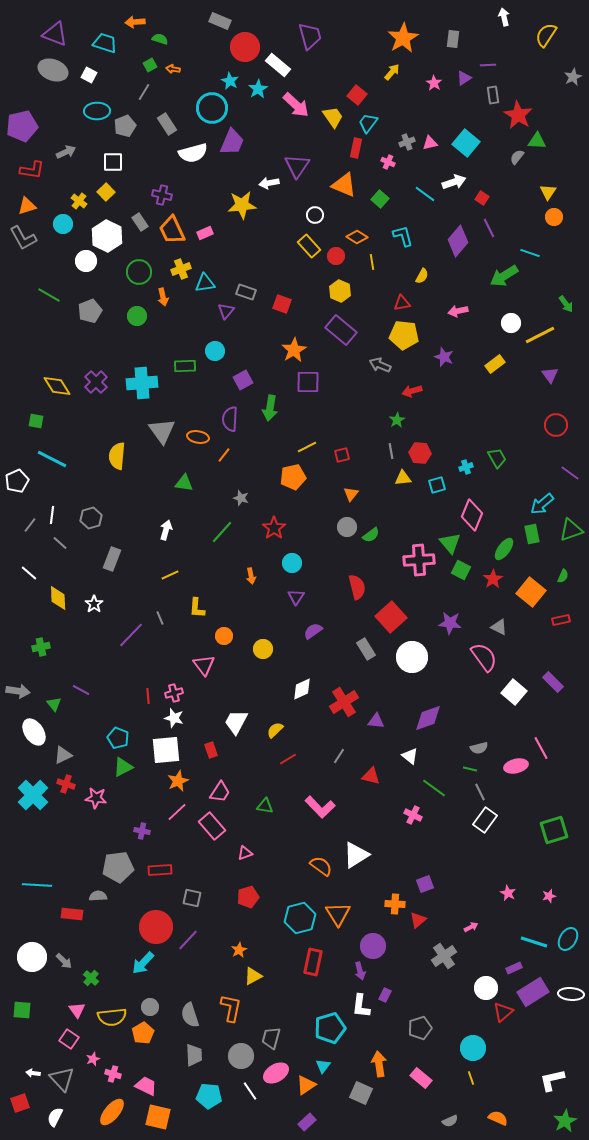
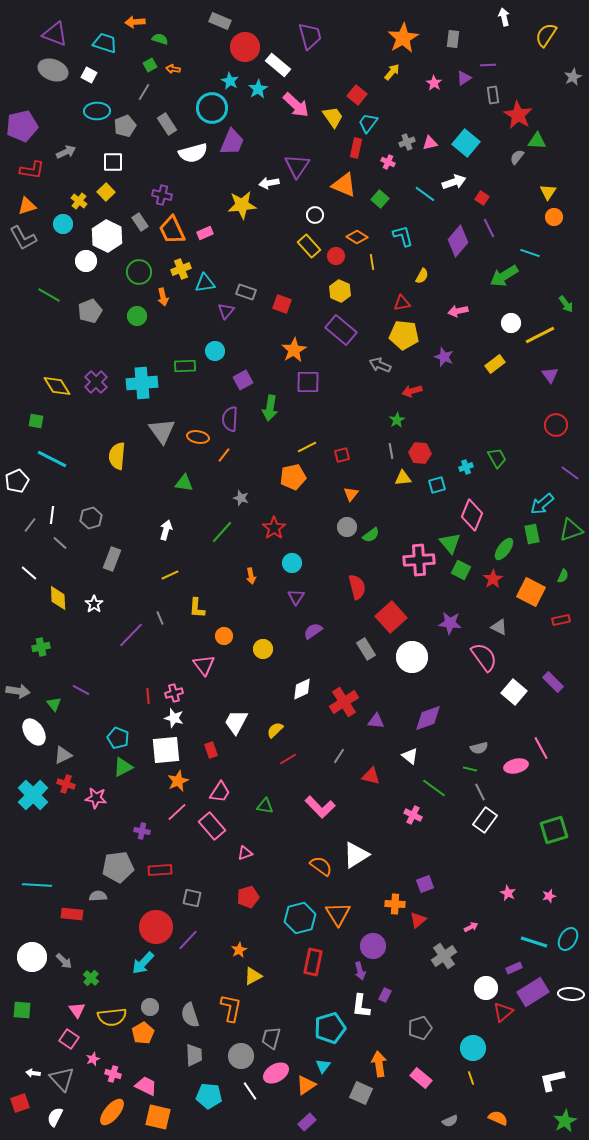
orange square at (531, 592): rotated 12 degrees counterclockwise
